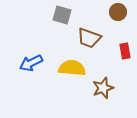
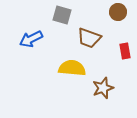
blue arrow: moved 24 px up
